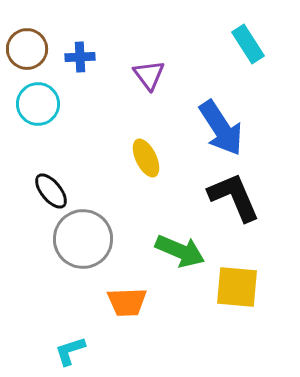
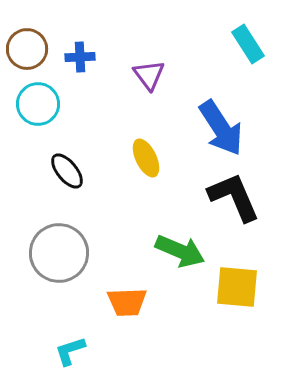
black ellipse: moved 16 px right, 20 px up
gray circle: moved 24 px left, 14 px down
